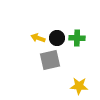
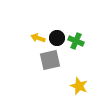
green cross: moved 1 px left, 3 px down; rotated 21 degrees clockwise
yellow star: rotated 18 degrees clockwise
